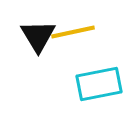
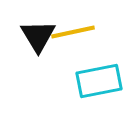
cyan rectangle: moved 3 px up
